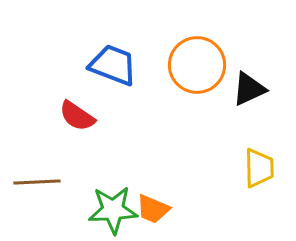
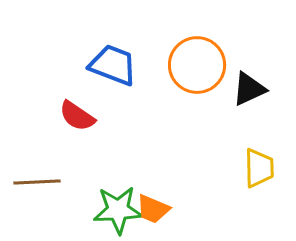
green star: moved 5 px right
